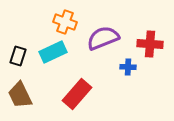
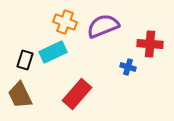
purple semicircle: moved 12 px up
black rectangle: moved 7 px right, 4 px down
blue cross: rotated 14 degrees clockwise
